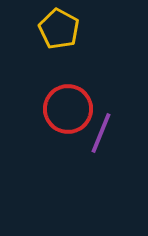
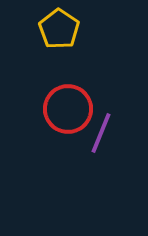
yellow pentagon: rotated 6 degrees clockwise
